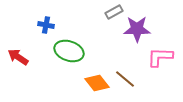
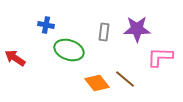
gray rectangle: moved 10 px left, 20 px down; rotated 54 degrees counterclockwise
green ellipse: moved 1 px up
red arrow: moved 3 px left, 1 px down
